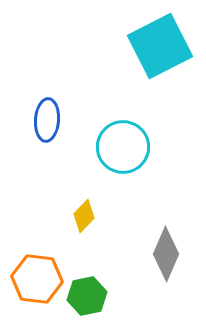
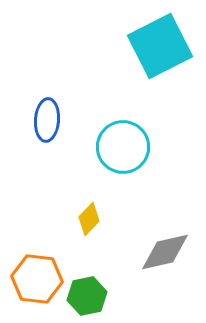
yellow diamond: moved 5 px right, 3 px down
gray diamond: moved 1 px left, 2 px up; rotated 54 degrees clockwise
